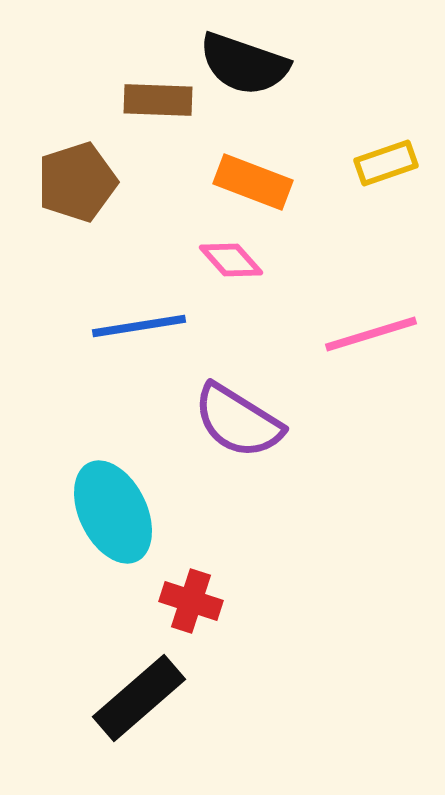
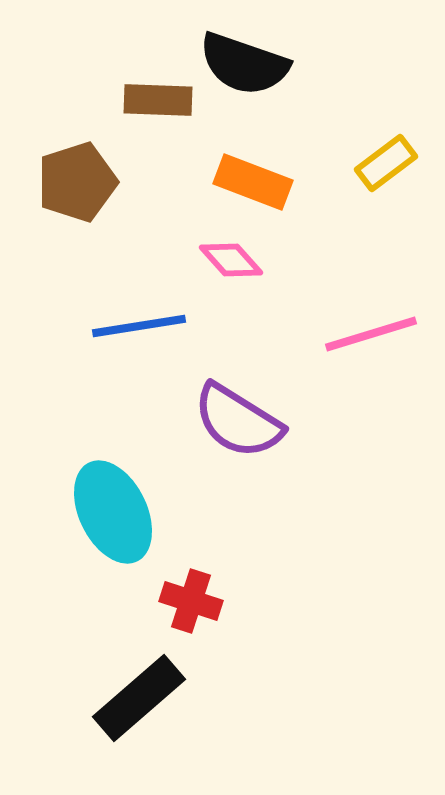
yellow rectangle: rotated 18 degrees counterclockwise
